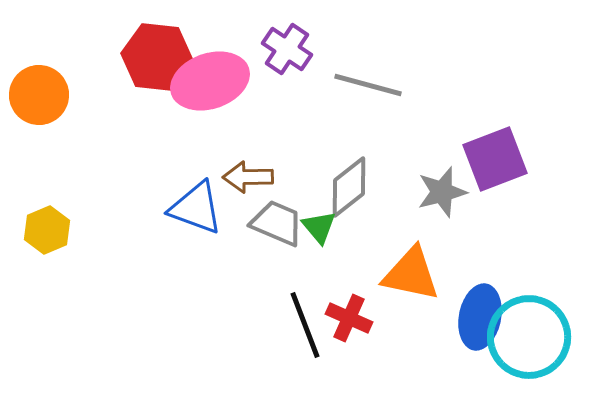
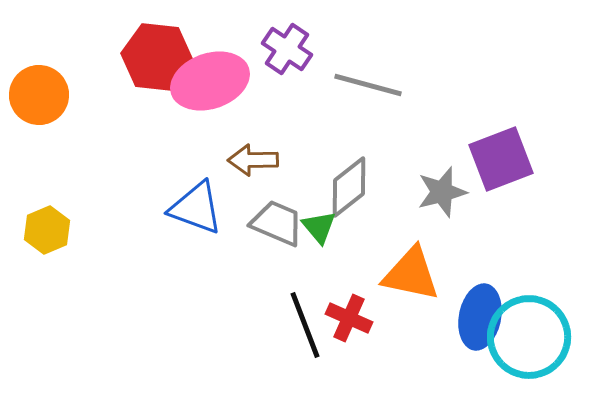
purple square: moved 6 px right
brown arrow: moved 5 px right, 17 px up
